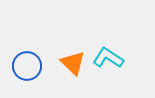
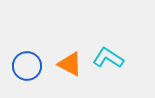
orange triangle: moved 3 px left, 1 px down; rotated 16 degrees counterclockwise
